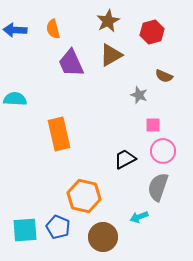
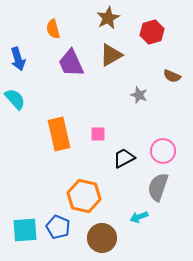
brown star: moved 3 px up
blue arrow: moved 3 px right, 29 px down; rotated 110 degrees counterclockwise
brown semicircle: moved 8 px right
cyan semicircle: rotated 45 degrees clockwise
pink square: moved 55 px left, 9 px down
black trapezoid: moved 1 px left, 1 px up
brown circle: moved 1 px left, 1 px down
